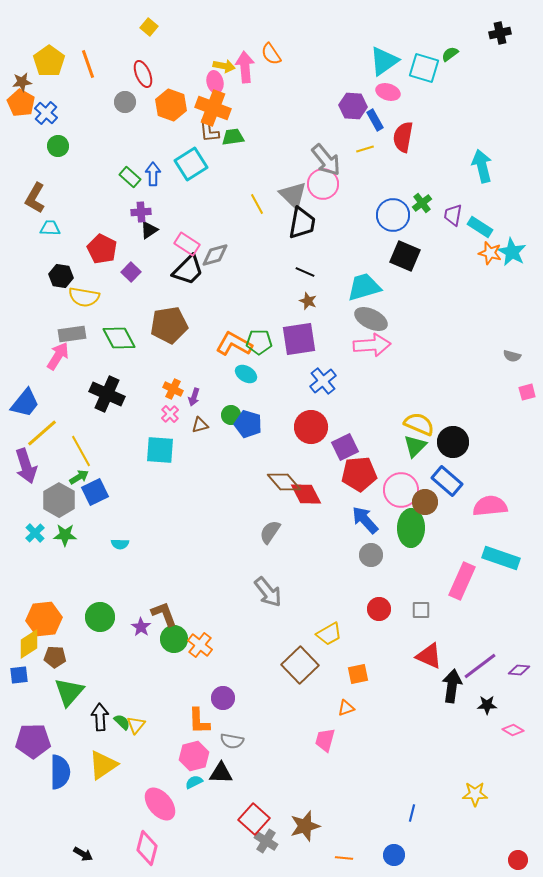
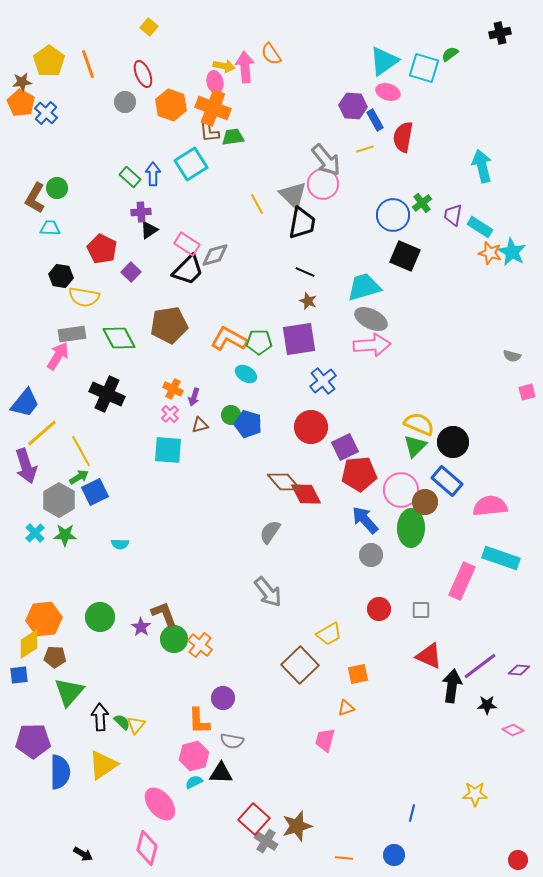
green circle at (58, 146): moved 1 px left, 42 px down
orange L-shape at (234, 344): moved 5 px left, 5 px up
cyan square at (160, 450): moved 8 px right
brown star at (305, 826): moved 8 px left
